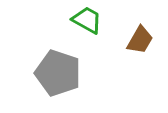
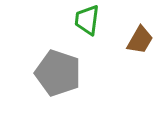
green trapezoid: rotated 112 degrees counterclockwise
